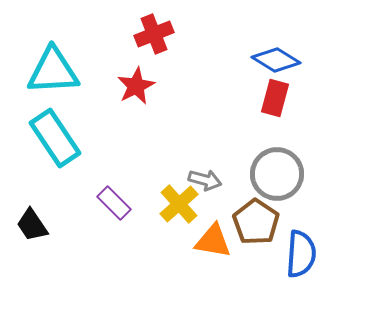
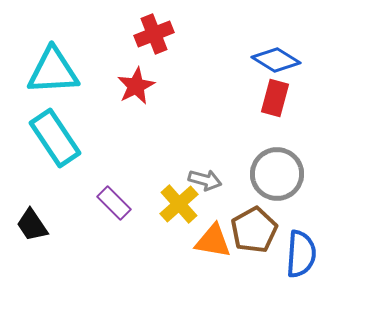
brown pentagon: moved 2 px left, 8 px down; rotated 9 degrees clockwise
